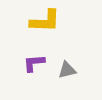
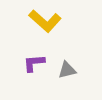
yellow L-shape: rotated 40 degrees clockwise
